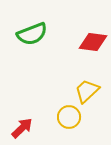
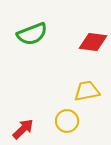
yellow trapezoid: rotated 32 degrees clockwise
yellow circle: moved 2 px left, 4 px down
red arrow: moved 1 px right, 1 px down
